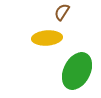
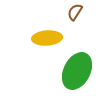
brown semicircle: moved 13 px right
